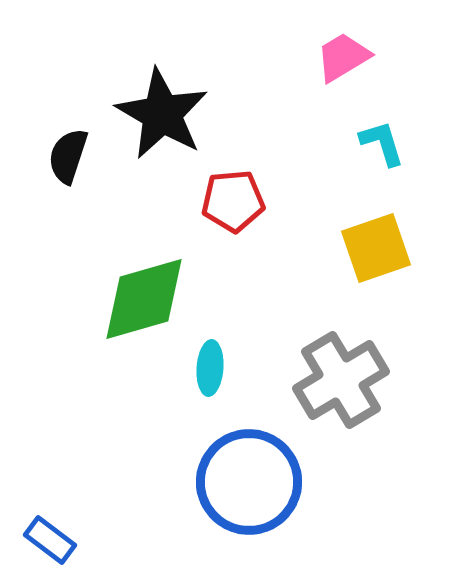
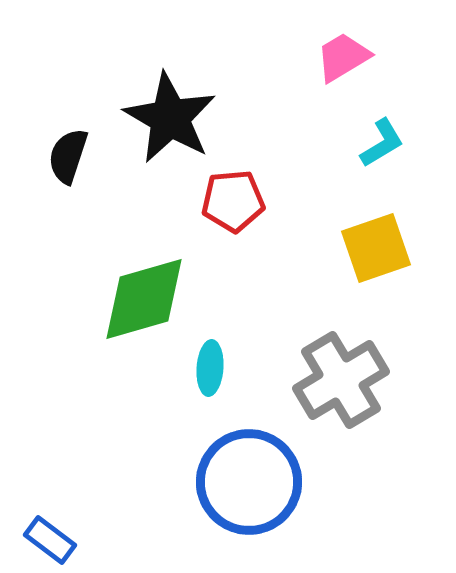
black star: moved 8 px right, 4 px down
cyan L-shape: rotated 76 degrees clockwise
